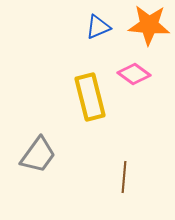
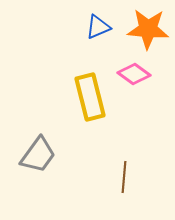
orange star: moved 1 px left, 4 px down
